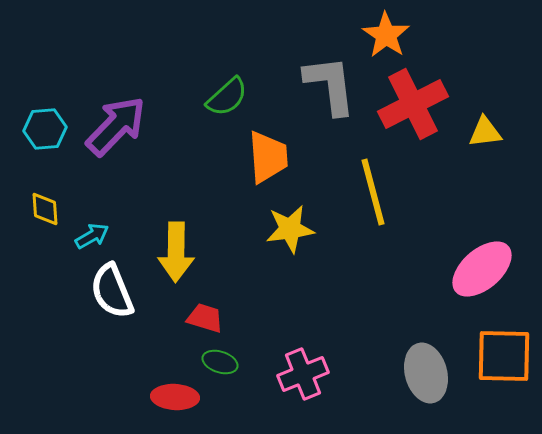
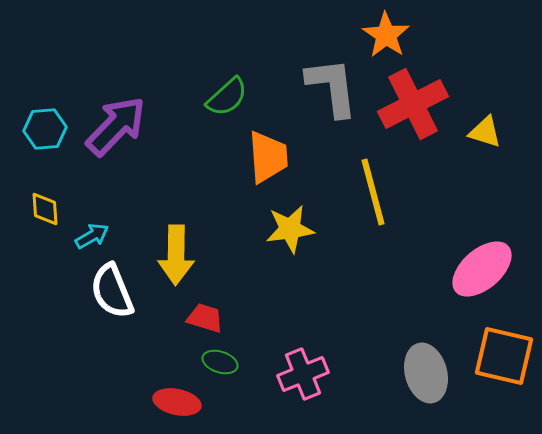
gray L-shape: moved 2 px right, 2 px down
yellow triangle: rotated 24 degrees clockwise
yellow arrow: moved 3 px down
orange square: rotated 12 degrees clockwise
red ellipse: moved 2 px right, 5 px down; rotated 9 degrees clockwise
